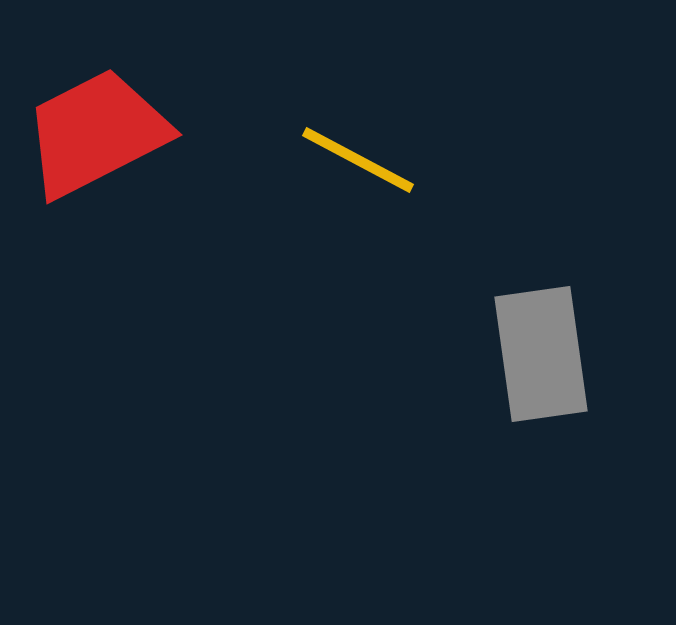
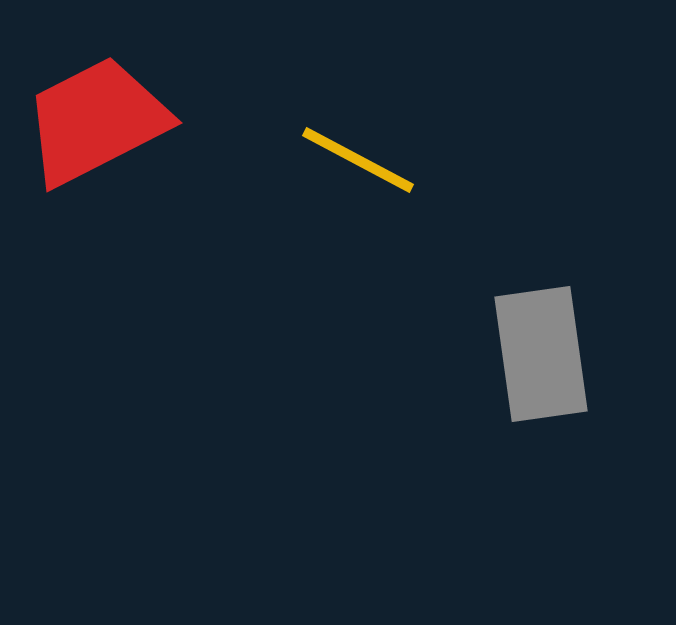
red trapezoid: moved 12 px up
